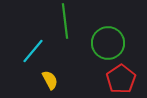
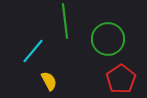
green circle: moved 4 px up
yellow semicircle: moved 1 px left, 1 px down
